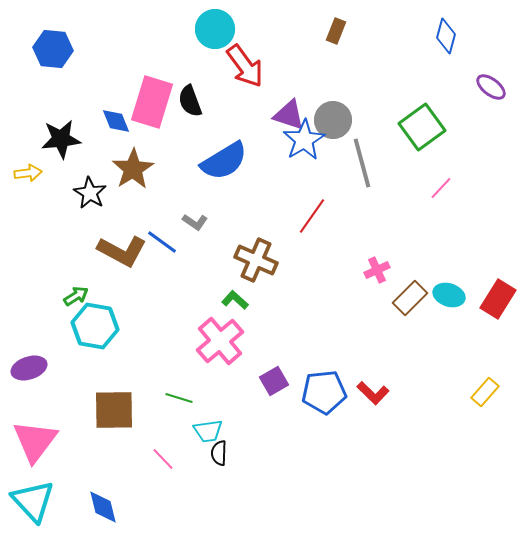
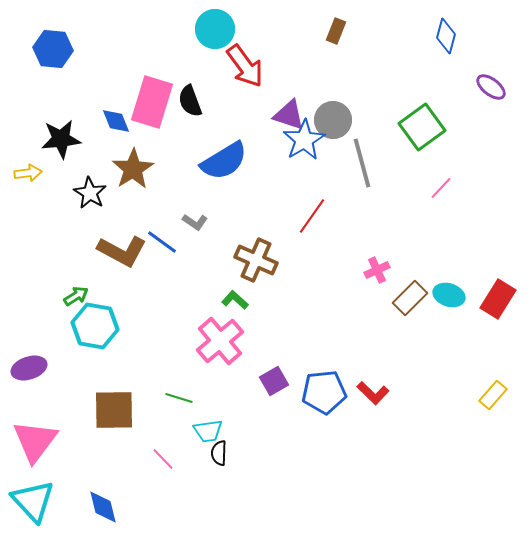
yellow rectangle at (485, 392): moved 8 px right, 3 px down
